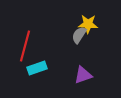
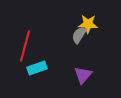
purple triangle: rotated 30 degrees counterclockwise
